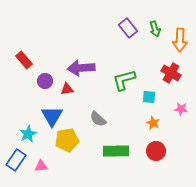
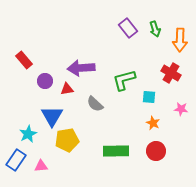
gray semicircle: moved 3 px left, 15 px up
